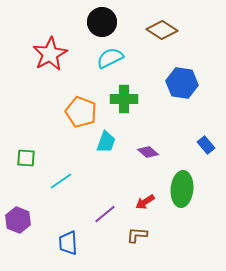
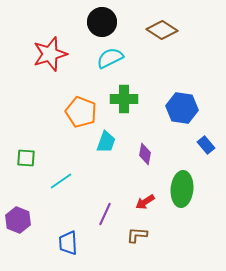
red star: rotated 12 degrees clockwise
blue hexagon: moved 25 px down
purple diamond: moved 3 px left, 2 px down; rotated 60 degrees clockwise
purple line: rotated 25 degrees counterclockwise
